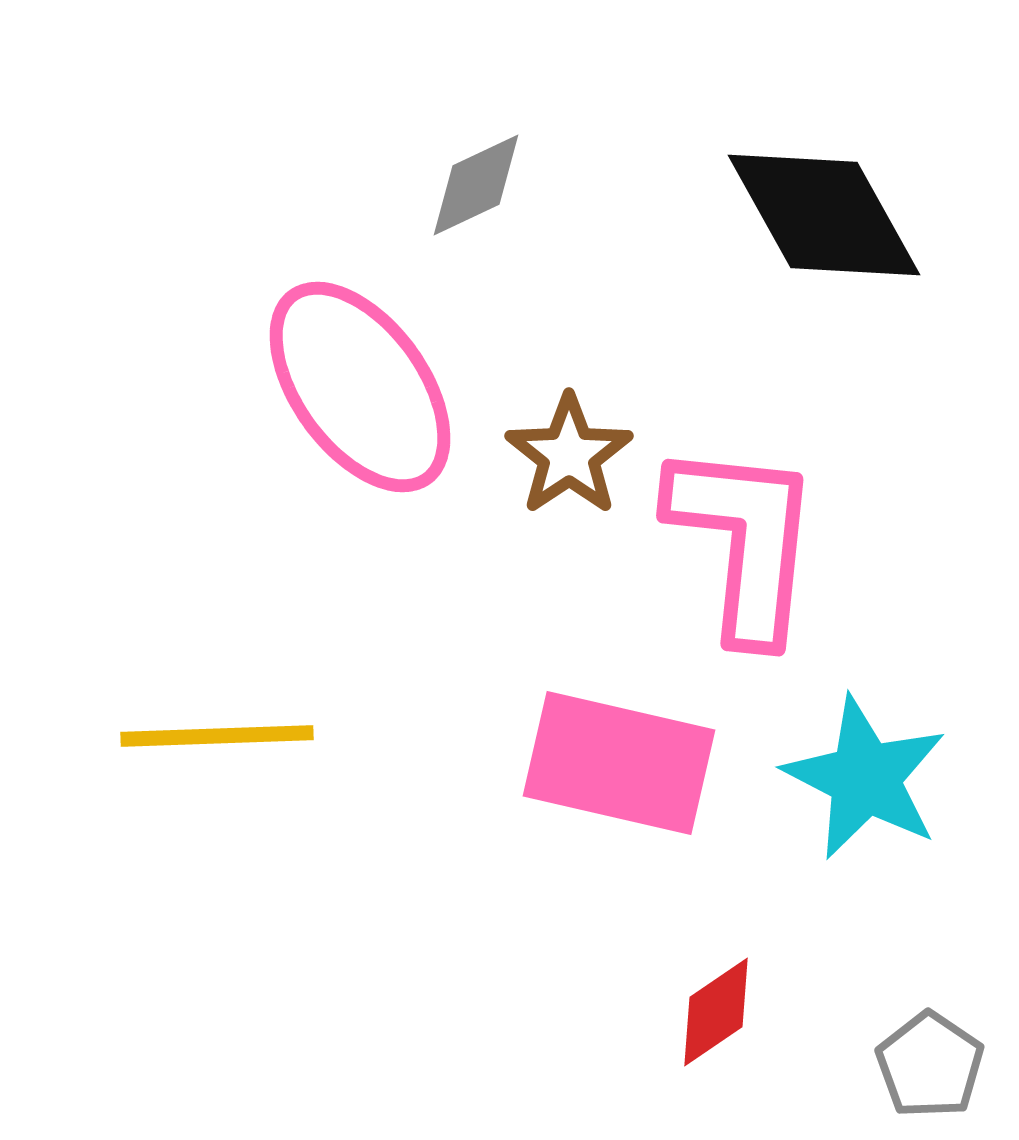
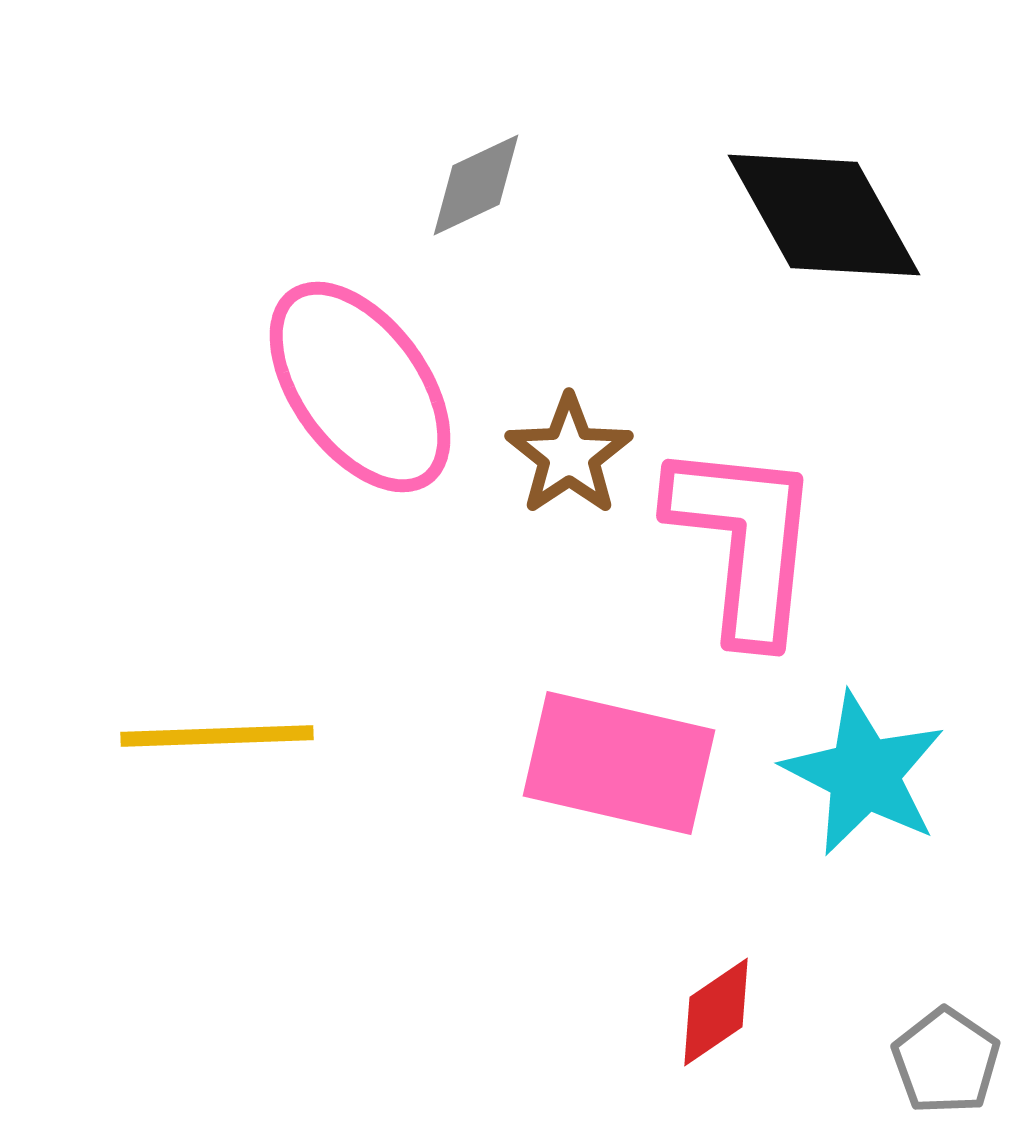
cyan star: moved 1 px left, 4 px up
gray pentagon: moved 16 px right, 4 px up
